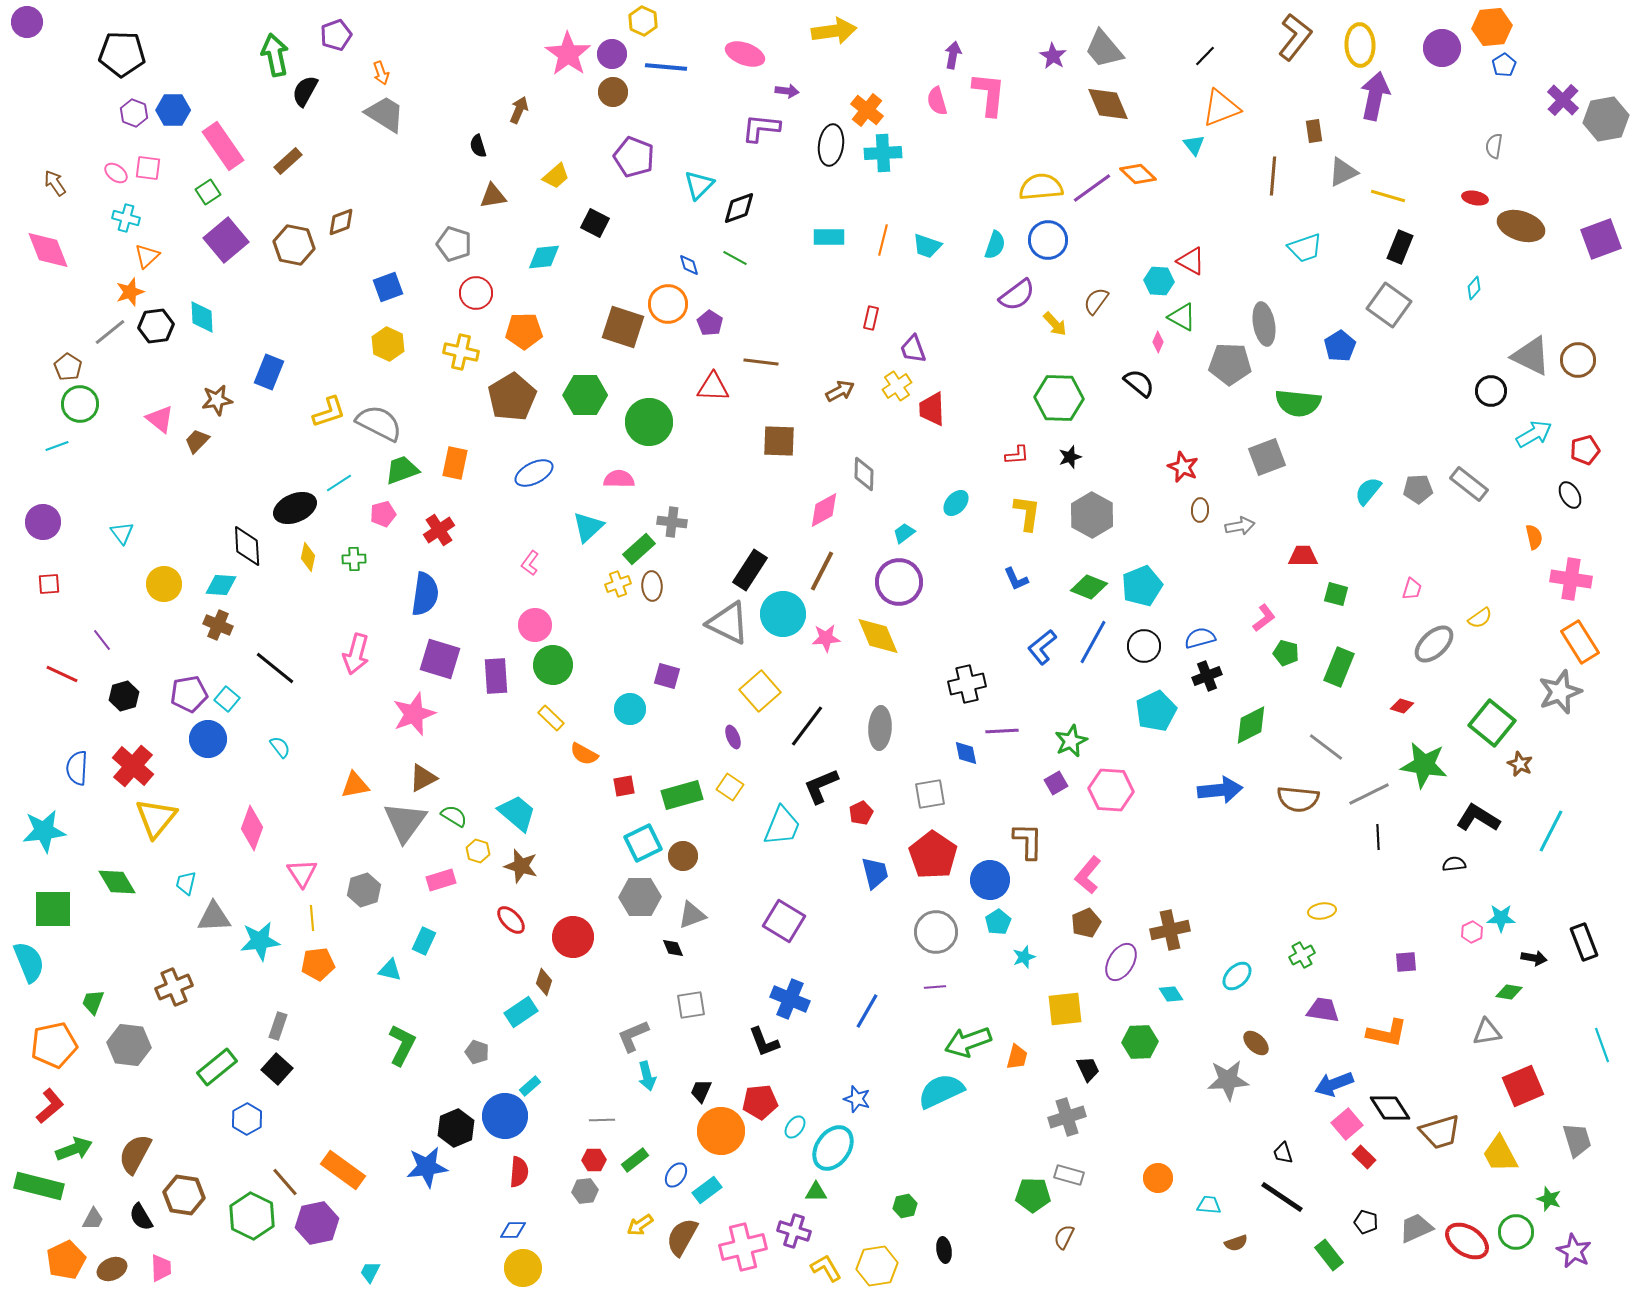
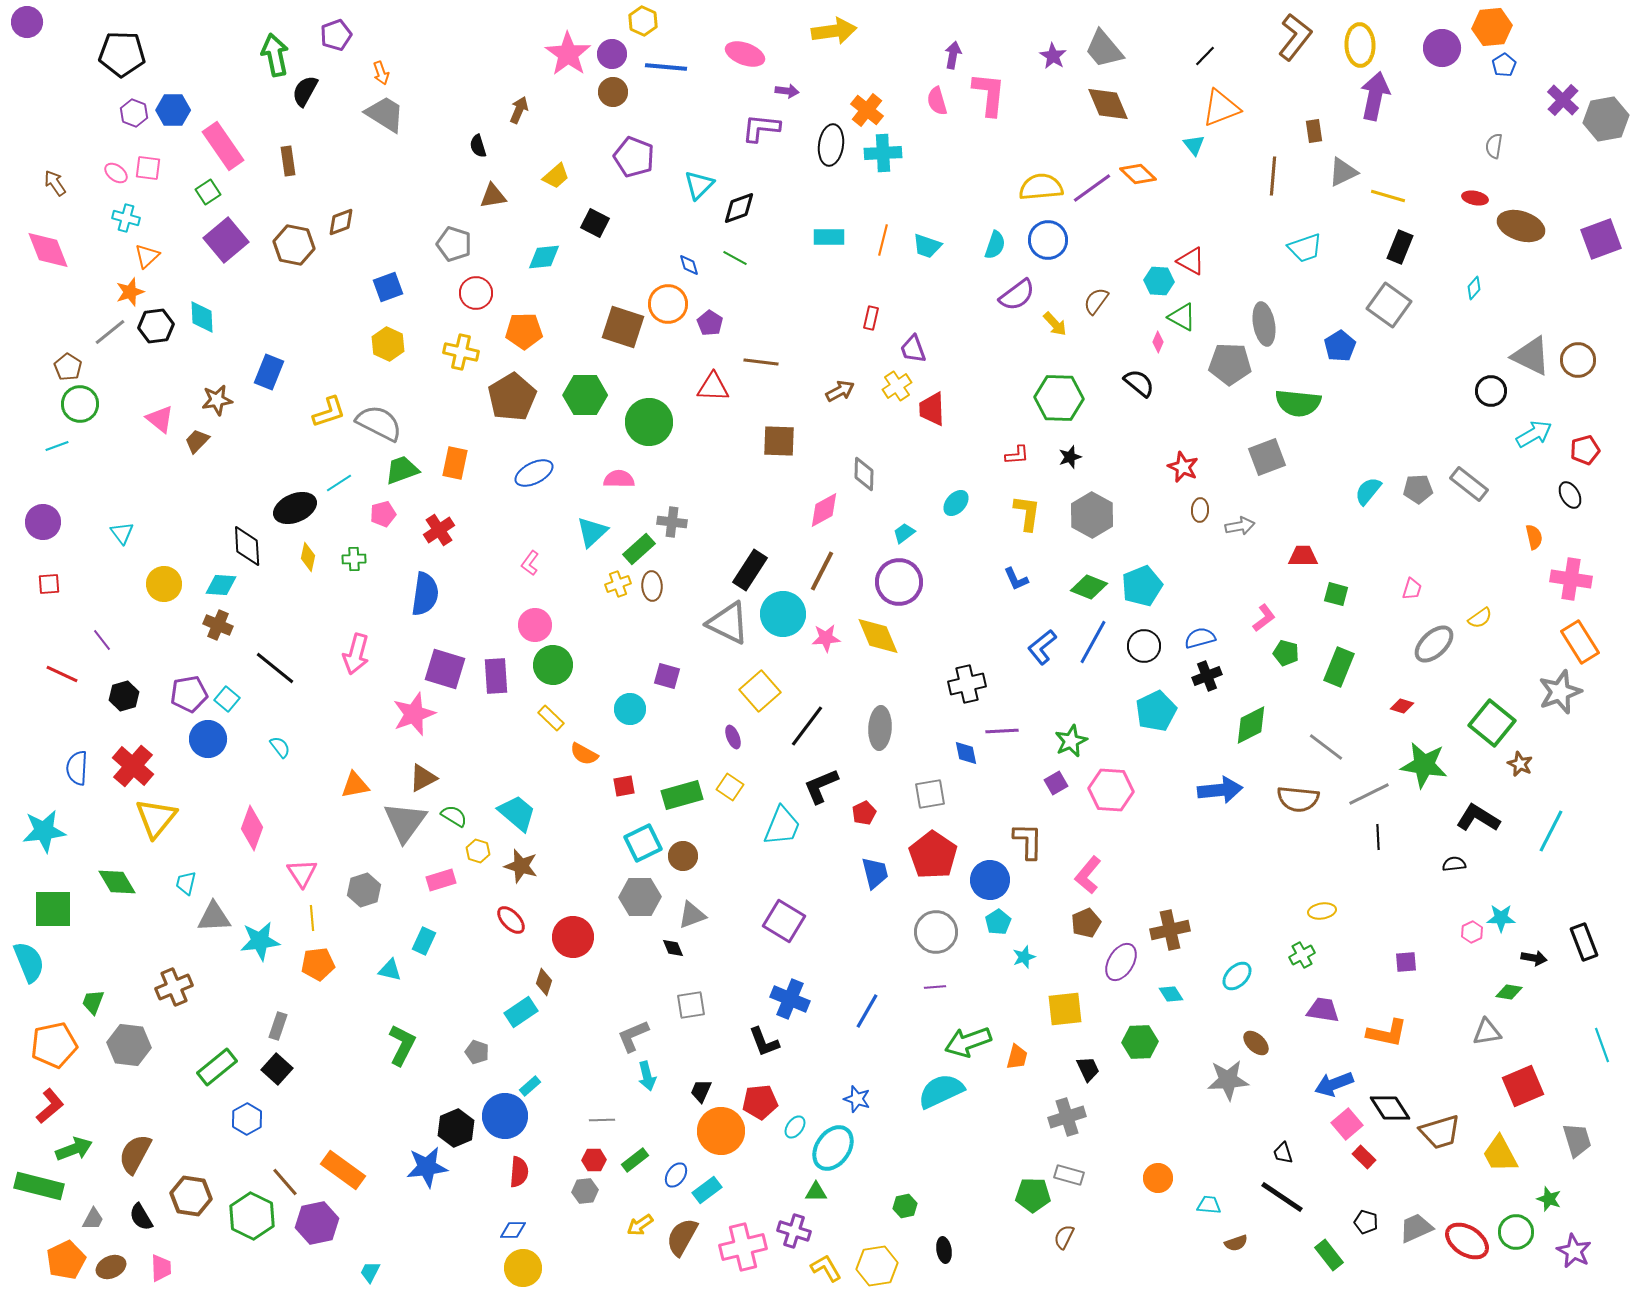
brown rectangle at (288, 161): rotated 56 degrees counterclockwise
cyan triangle at (588, 527): moved 4 px right, 5 px down
purple square at (440, 659): moved 5 px right, 10 px down
red pentagon at (861, 813): moved 3 px right
brown hexagon at (184, 1195): moved 7 px right, 1 px down
brown ellipse at (112, 1269): moved 1 px left, 2 px up
